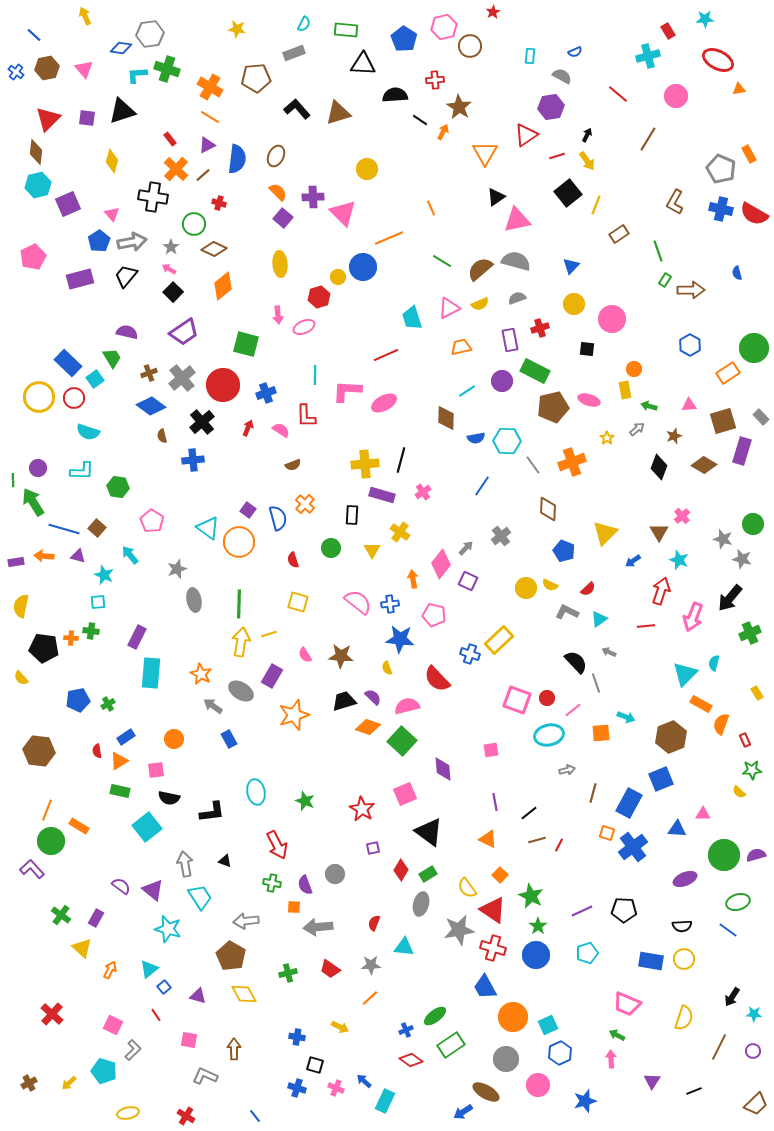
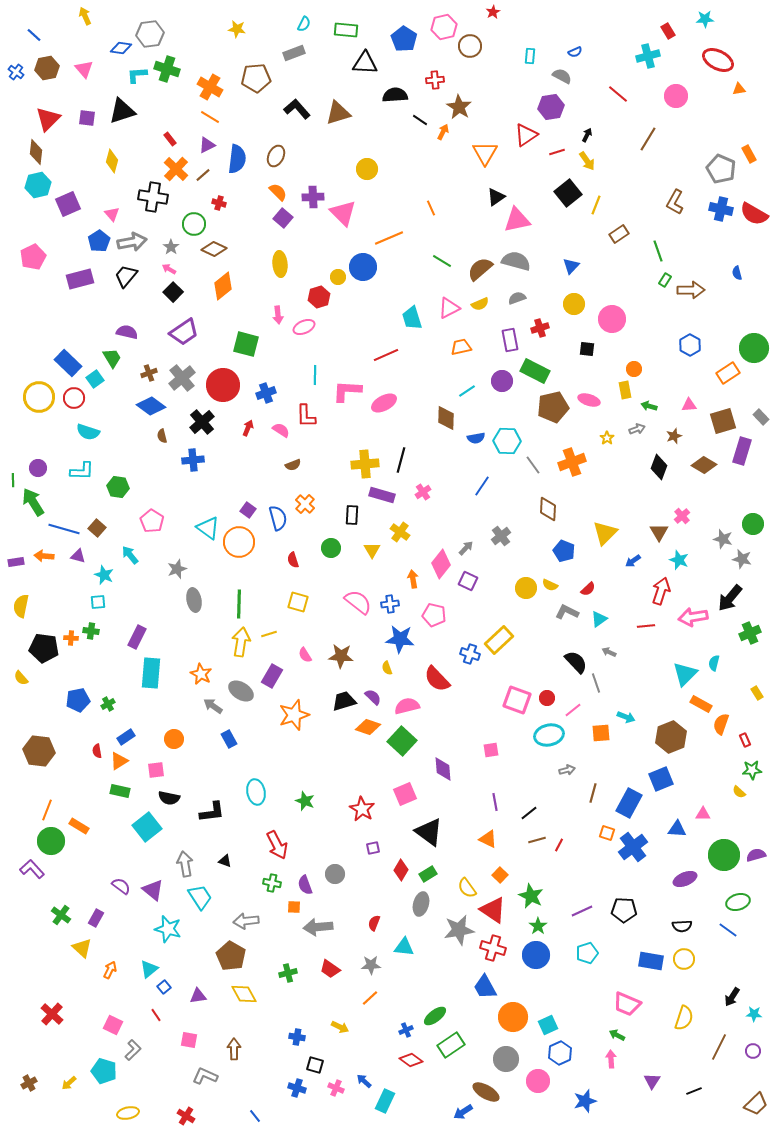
black triangle at (363, 64): moved 2 px right, 1 px up
red line at (557, 156): moved 4 px up
gray arrow at (637, 429): rotated 21 degrees clockwise
pink arrow at (693, 617): rotated 60 degrees clockwise
purple triangle at (198, 996): rotated 24 degrees counterclockwise
pink circle at (538, 1085): moved 4 px up
